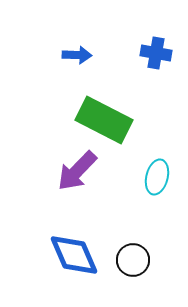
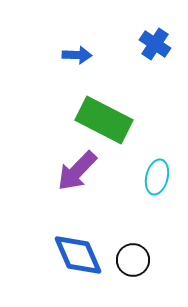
blue cross: moved 1 px left, 9 px up; rotated 24 degrees clockwise
blue diamond: moved 4 px right
